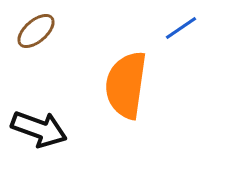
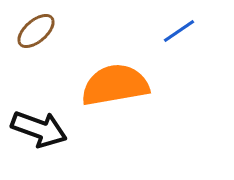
blue line: moved 2 px left, 3 px down
orange semicircle: moved 11 px left; rotated 72 degrees clockwise
